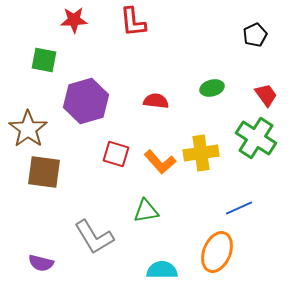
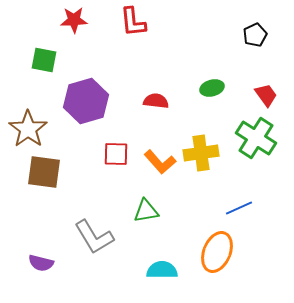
red square: rotated 16 degrees counterclockwise
